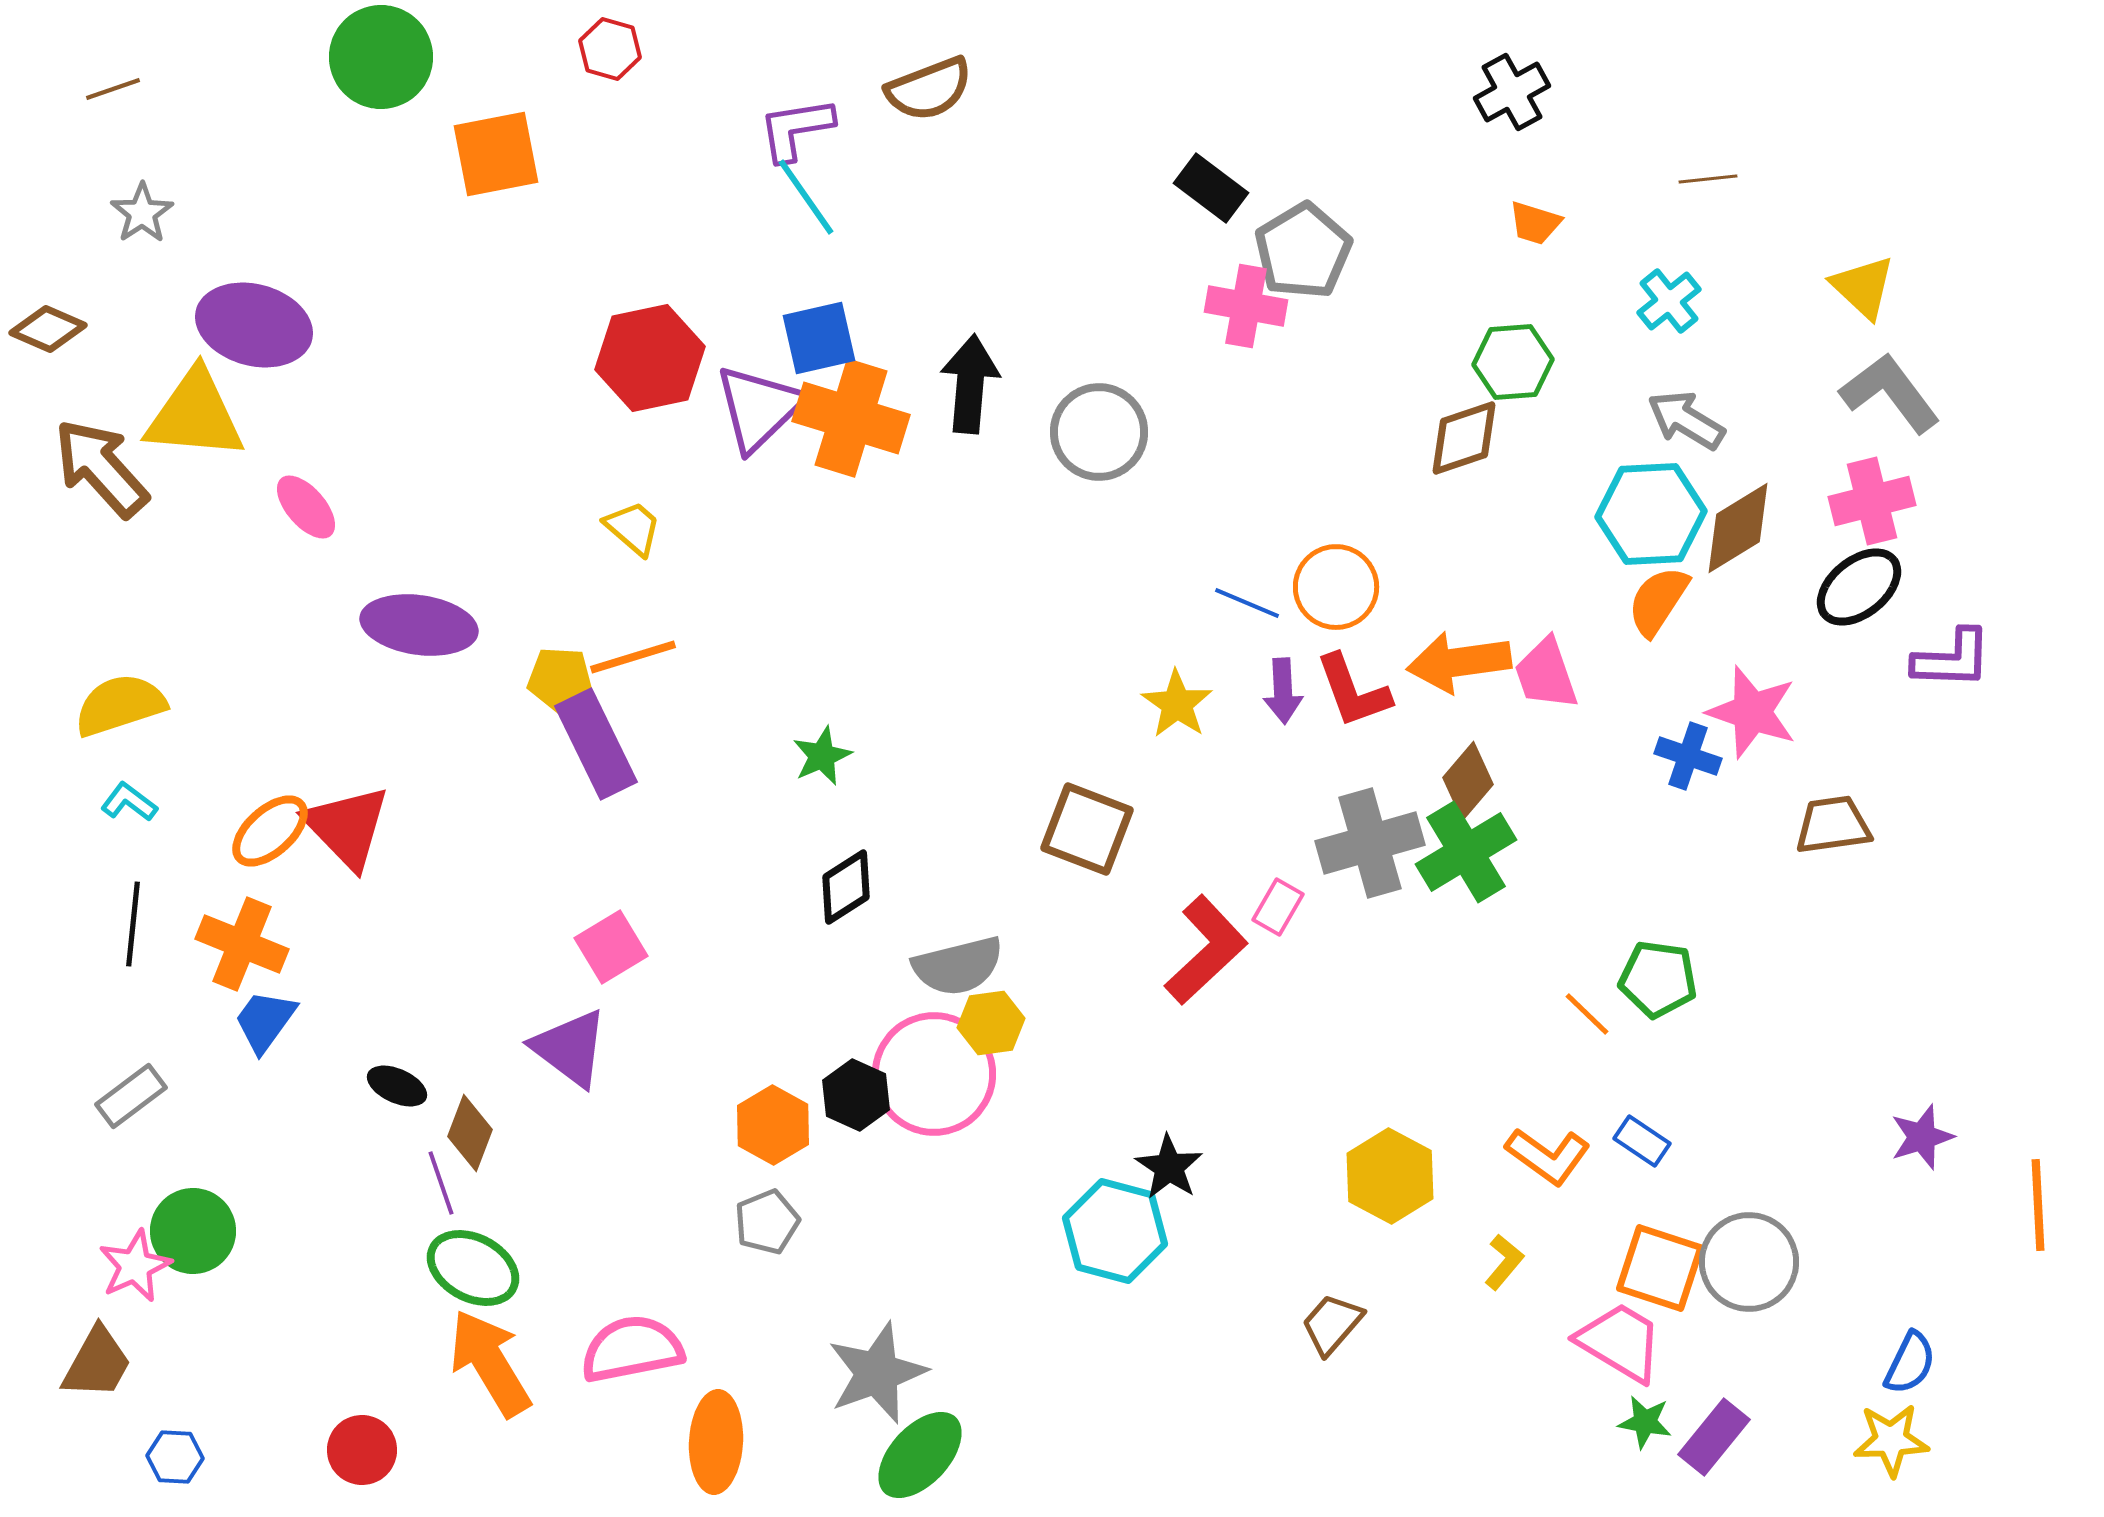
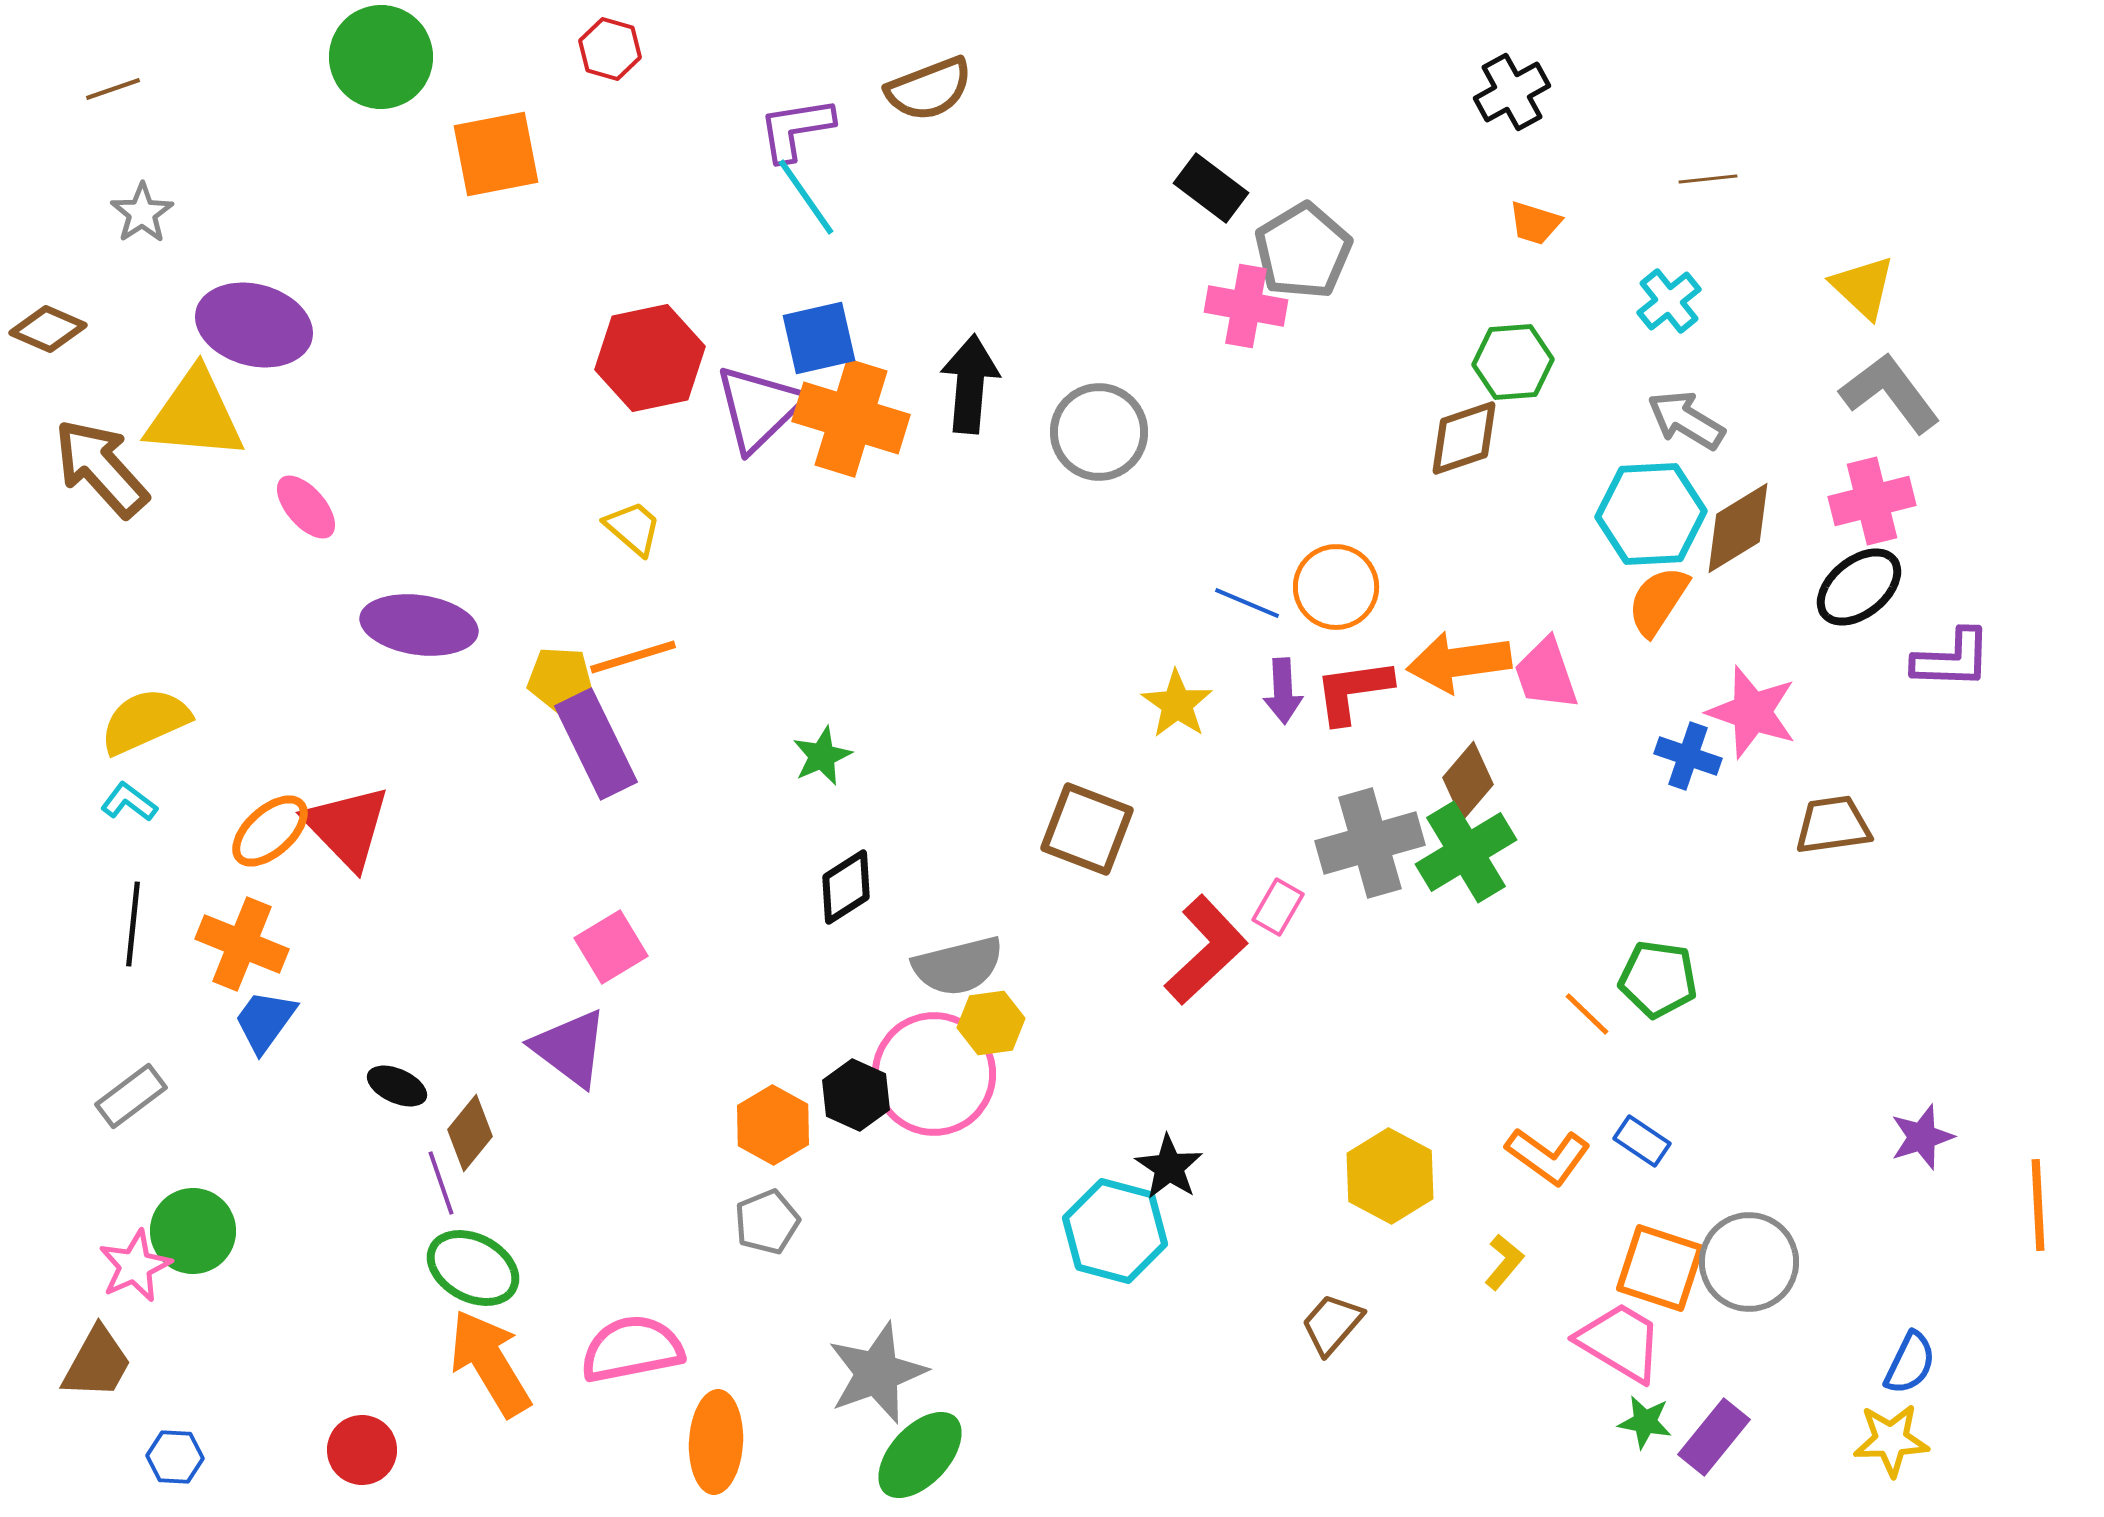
red L-shape at (1353, 691): rotated 102 degrees clockwise
yellow semicircle at (120, 705): moved 25 px right, 16 px down; rotated 6 degrees counterclockwise
brown diamond at (470, 1133): rotated 18 degrees clockwise
